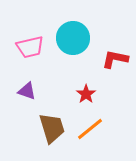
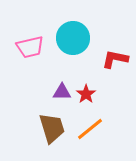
purple triangle: moved 35 px right, 1 px down; rotated 18 degrees counterclockwise
